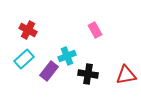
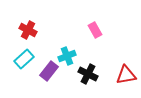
black cross: rotated 18 degrees clockwise
